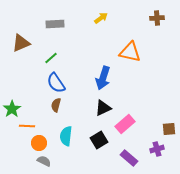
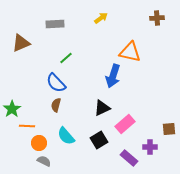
green line: moved 15 px right
blue arrow: moved 10 px right, 2 px up
blue semicircle: rotated 10 degrees counterclockwise
black triangle: moved 1 px left
cyan semicircle: rotated 48 degrees counterclockwise
purple cross: moved 7 px left, 2 px up; rotated 16 degrees clockwise
